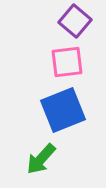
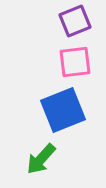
purple square: rotated 28 degrees clockwise
pink square: moved 8 px right
